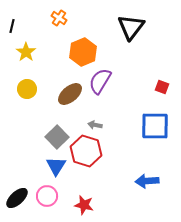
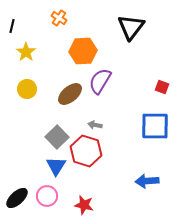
orange hexagon: moved 1 px up; rotated 20 degrees clockwise
